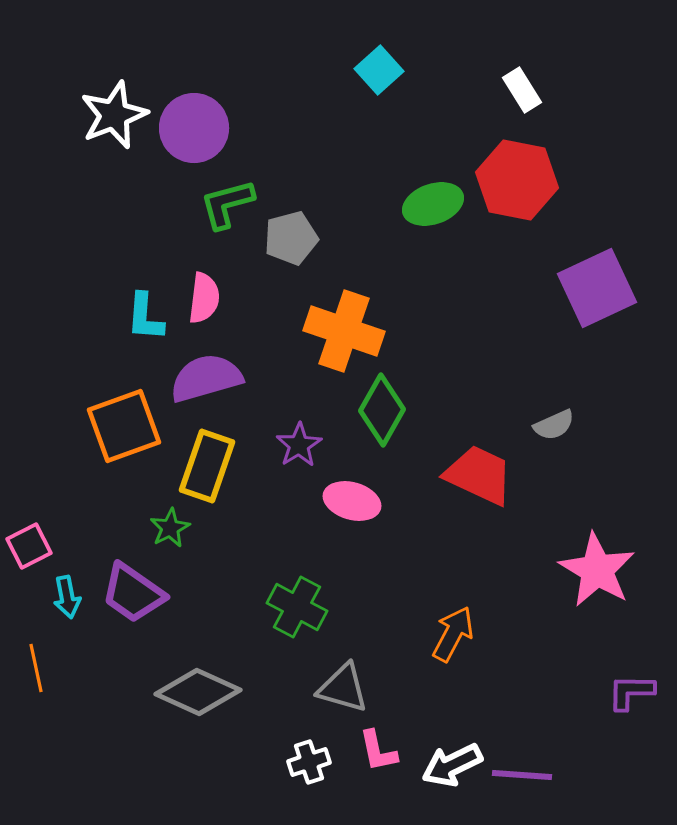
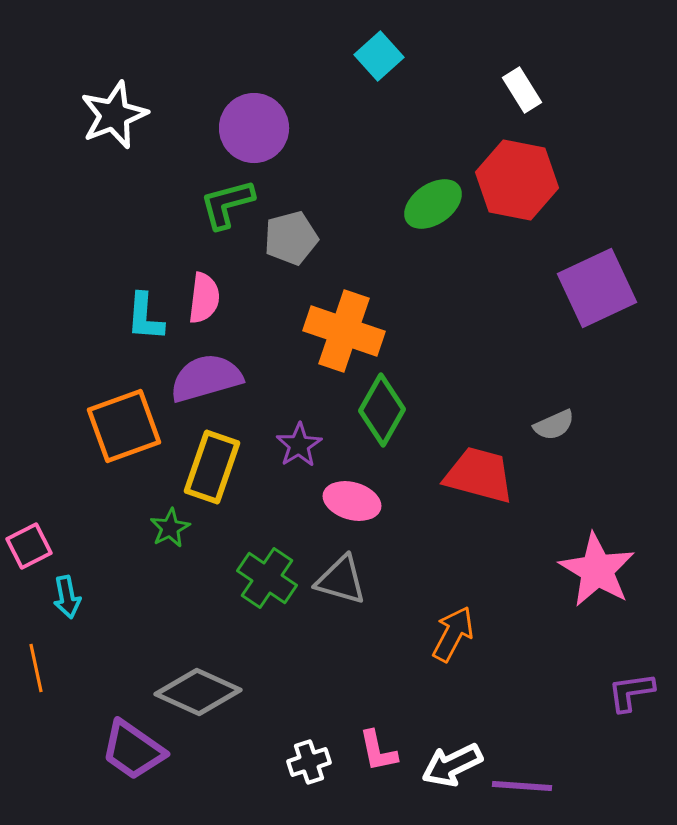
cyan square: moved 14 px up
purple circle: moved 60 px right
green ellipse: rotated 16 degrees counterclockwise
yellow rectangle: moved 5 px right, 1 px down
red trapezoid: rotated 10 degrees counterclockwise
purple trapezoid: moved 157 px down
green cross: moved 30 px left, 29 px up; rotated 6 degrees clockwise
gray triangle: moved 2 px left, 108 px up
purple L-shape: rotated 9 degrees counterclockwise
purple line: moved 11 px down
